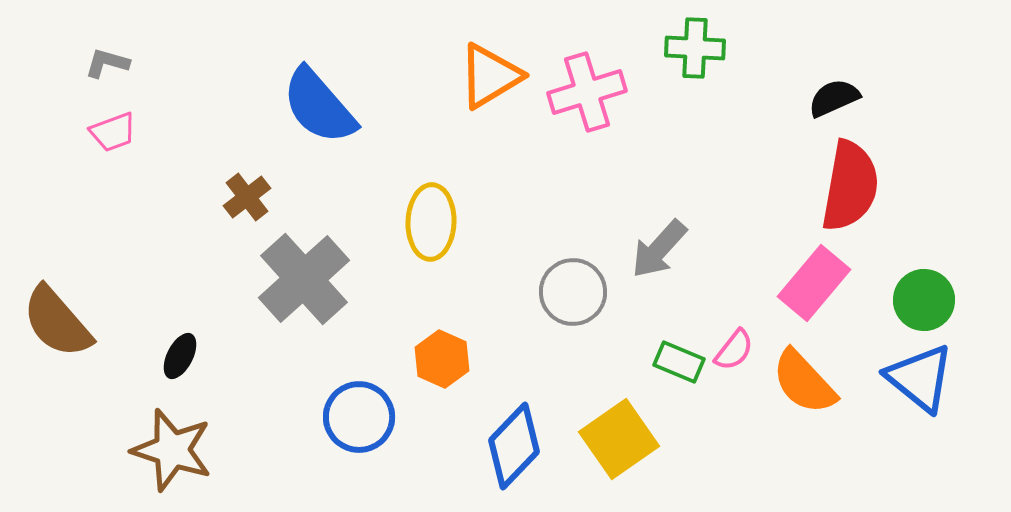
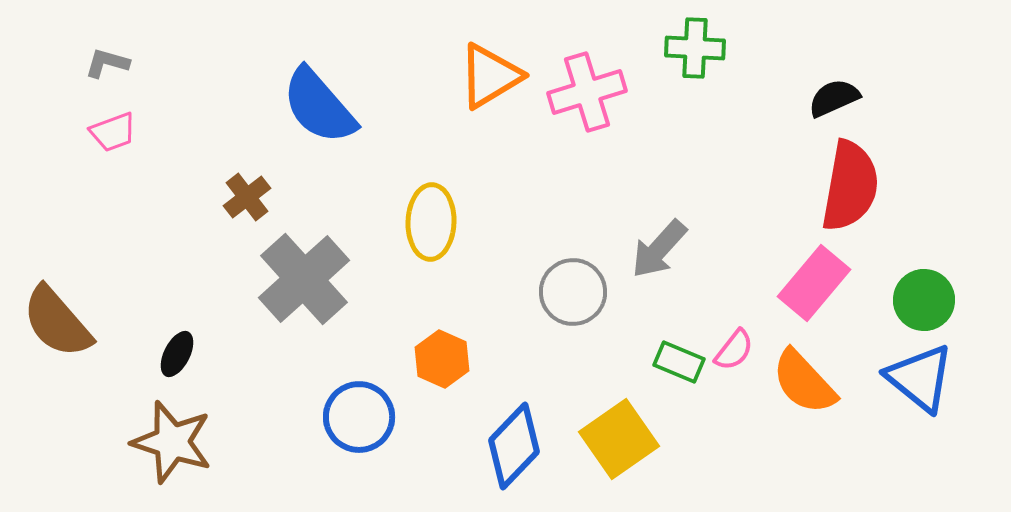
black ellipse: moved 3 px left, 2 px up
brown star: moved 8 px up
